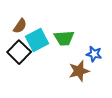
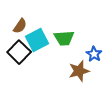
blue star: rotated 21 degrees clockwise
